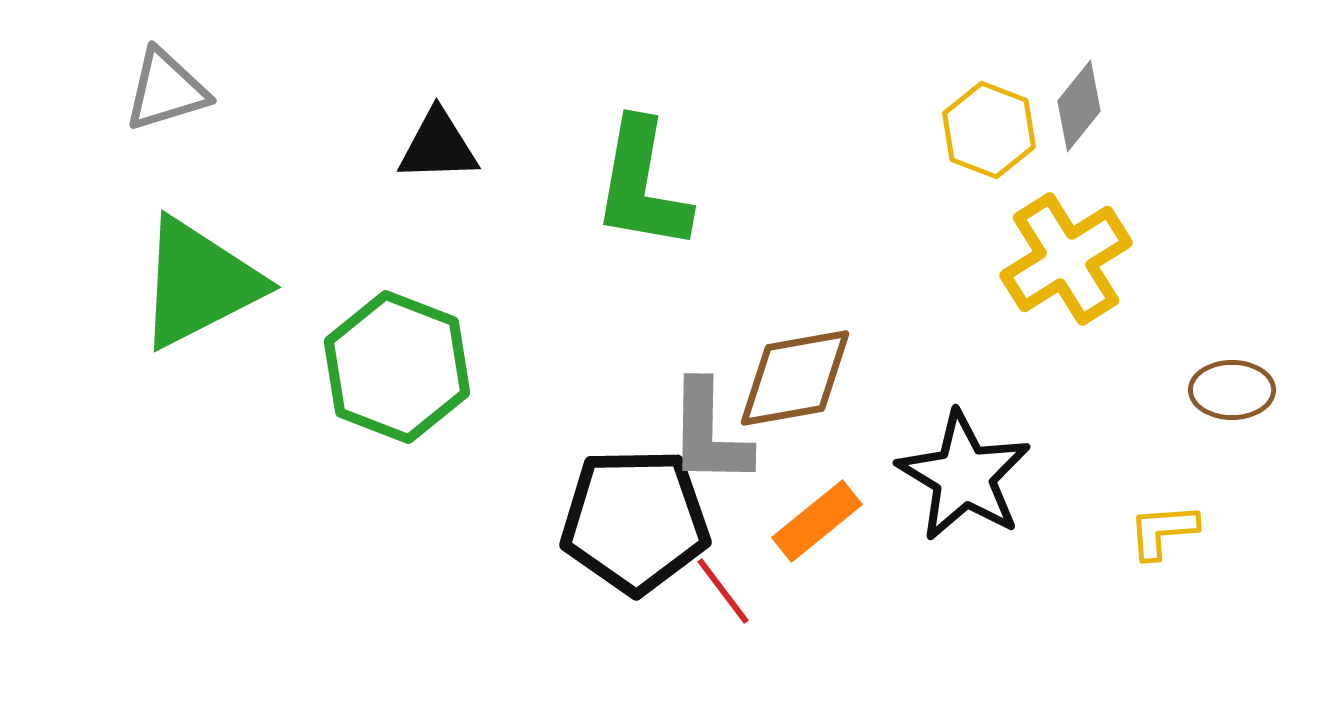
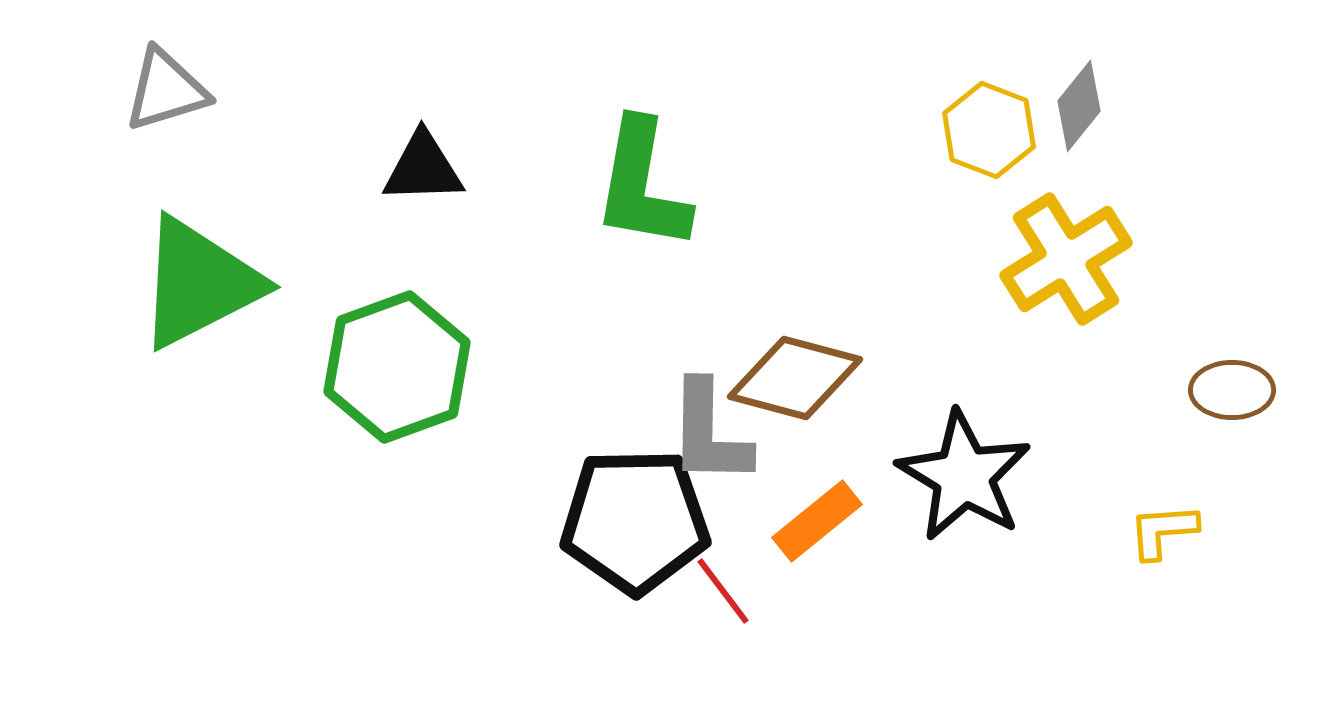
black triangle: moved 15 px left, 22 px down
green hexagon: rotated 19 degrees clockwise
brown diamond: rotated 25 degrees clockwise
